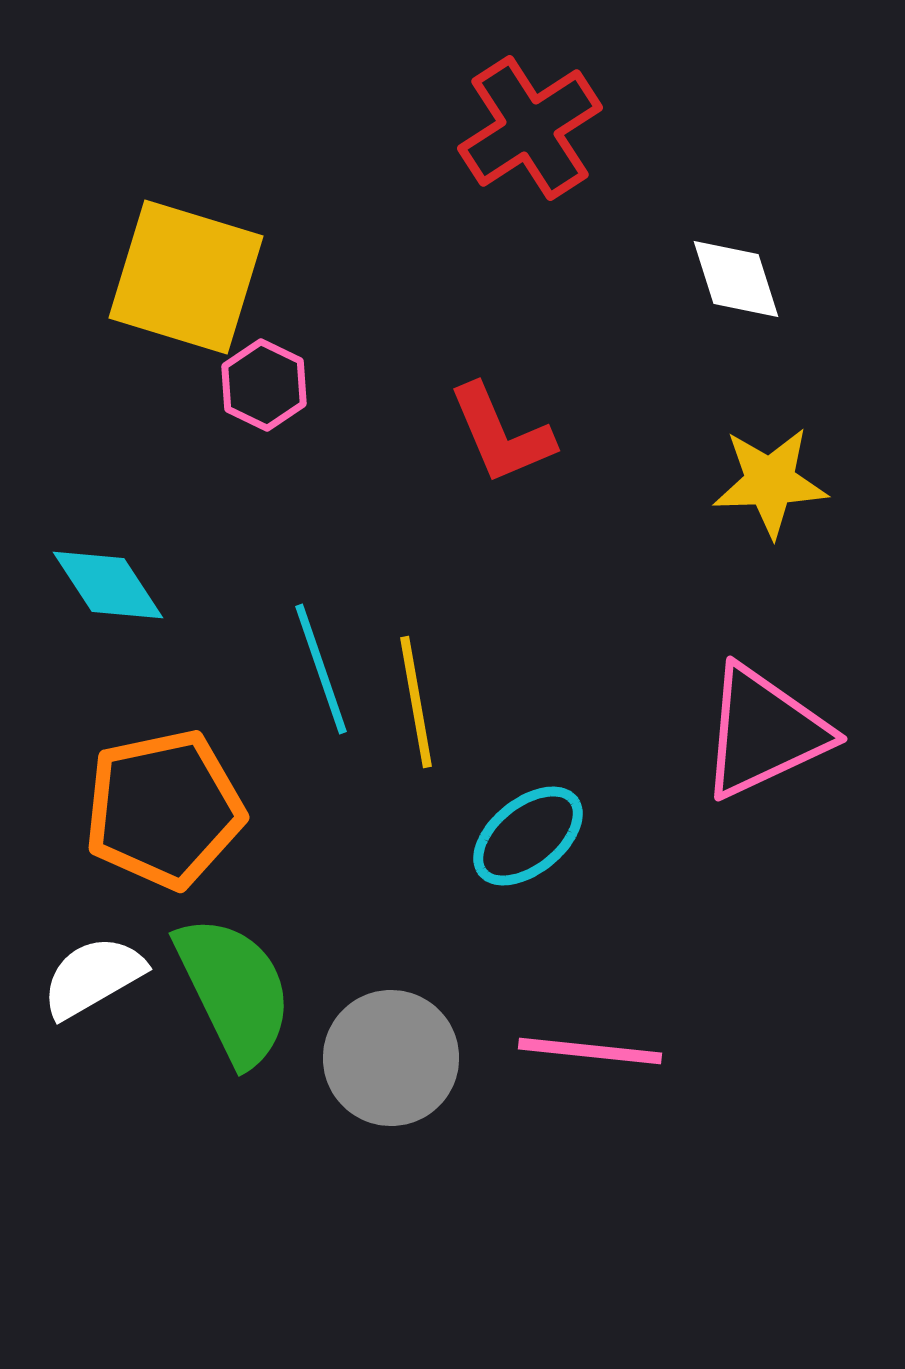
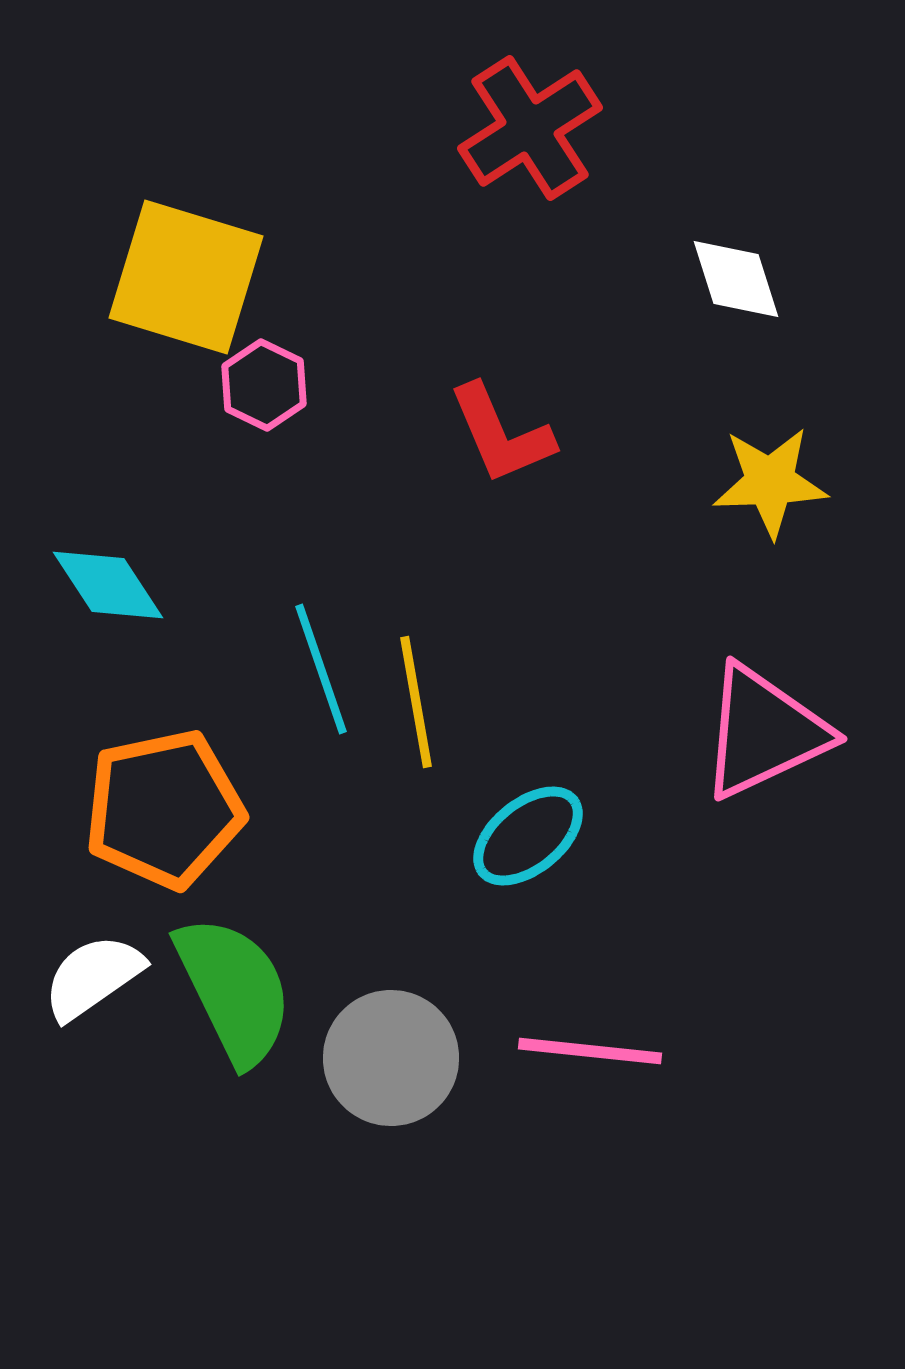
white semicircle: rotated 5 degrees counterclockwise
